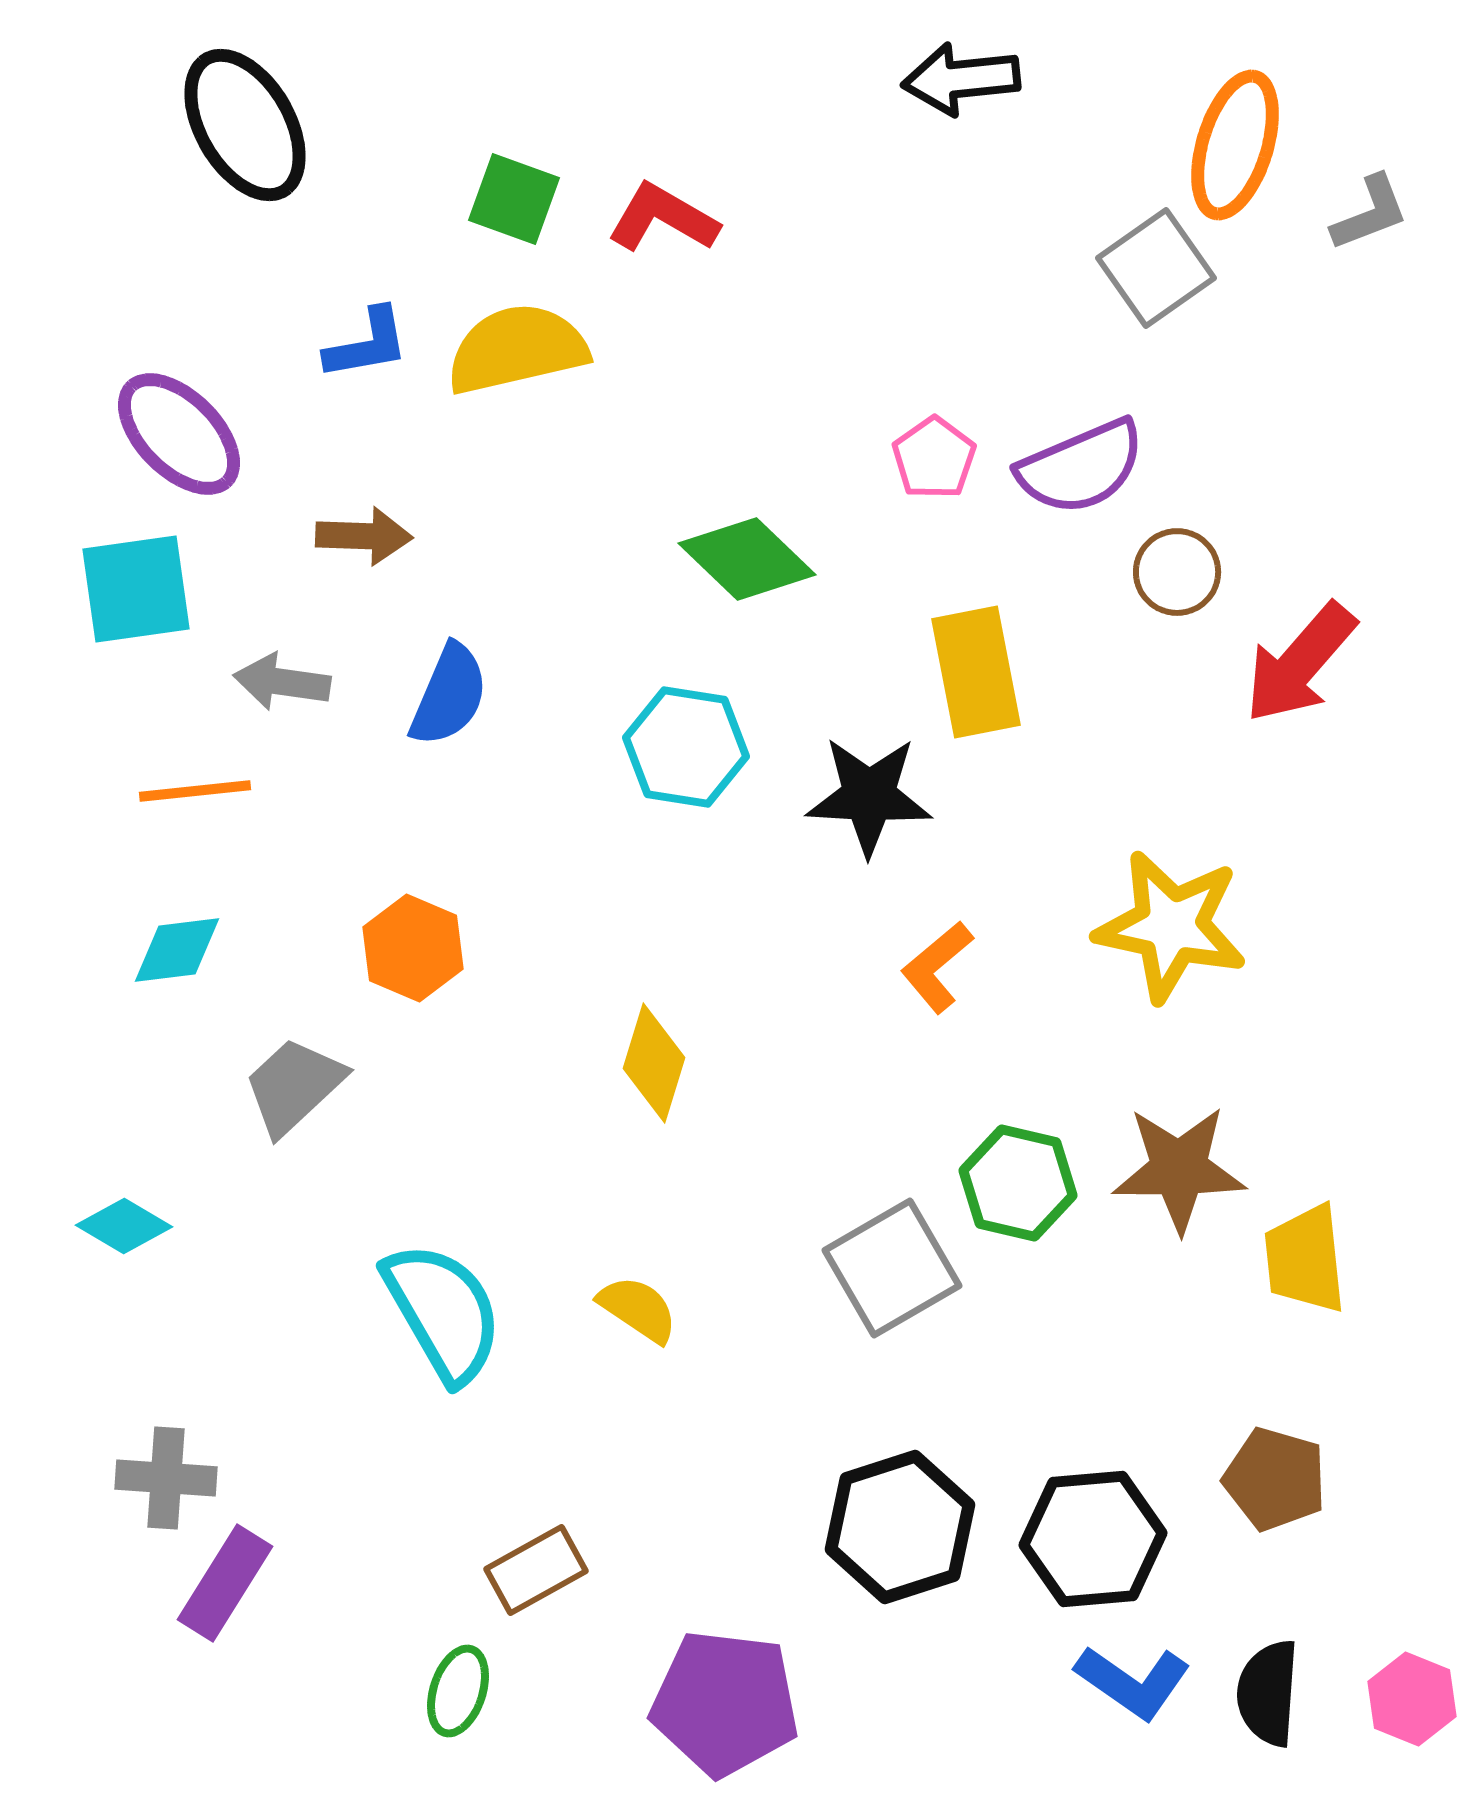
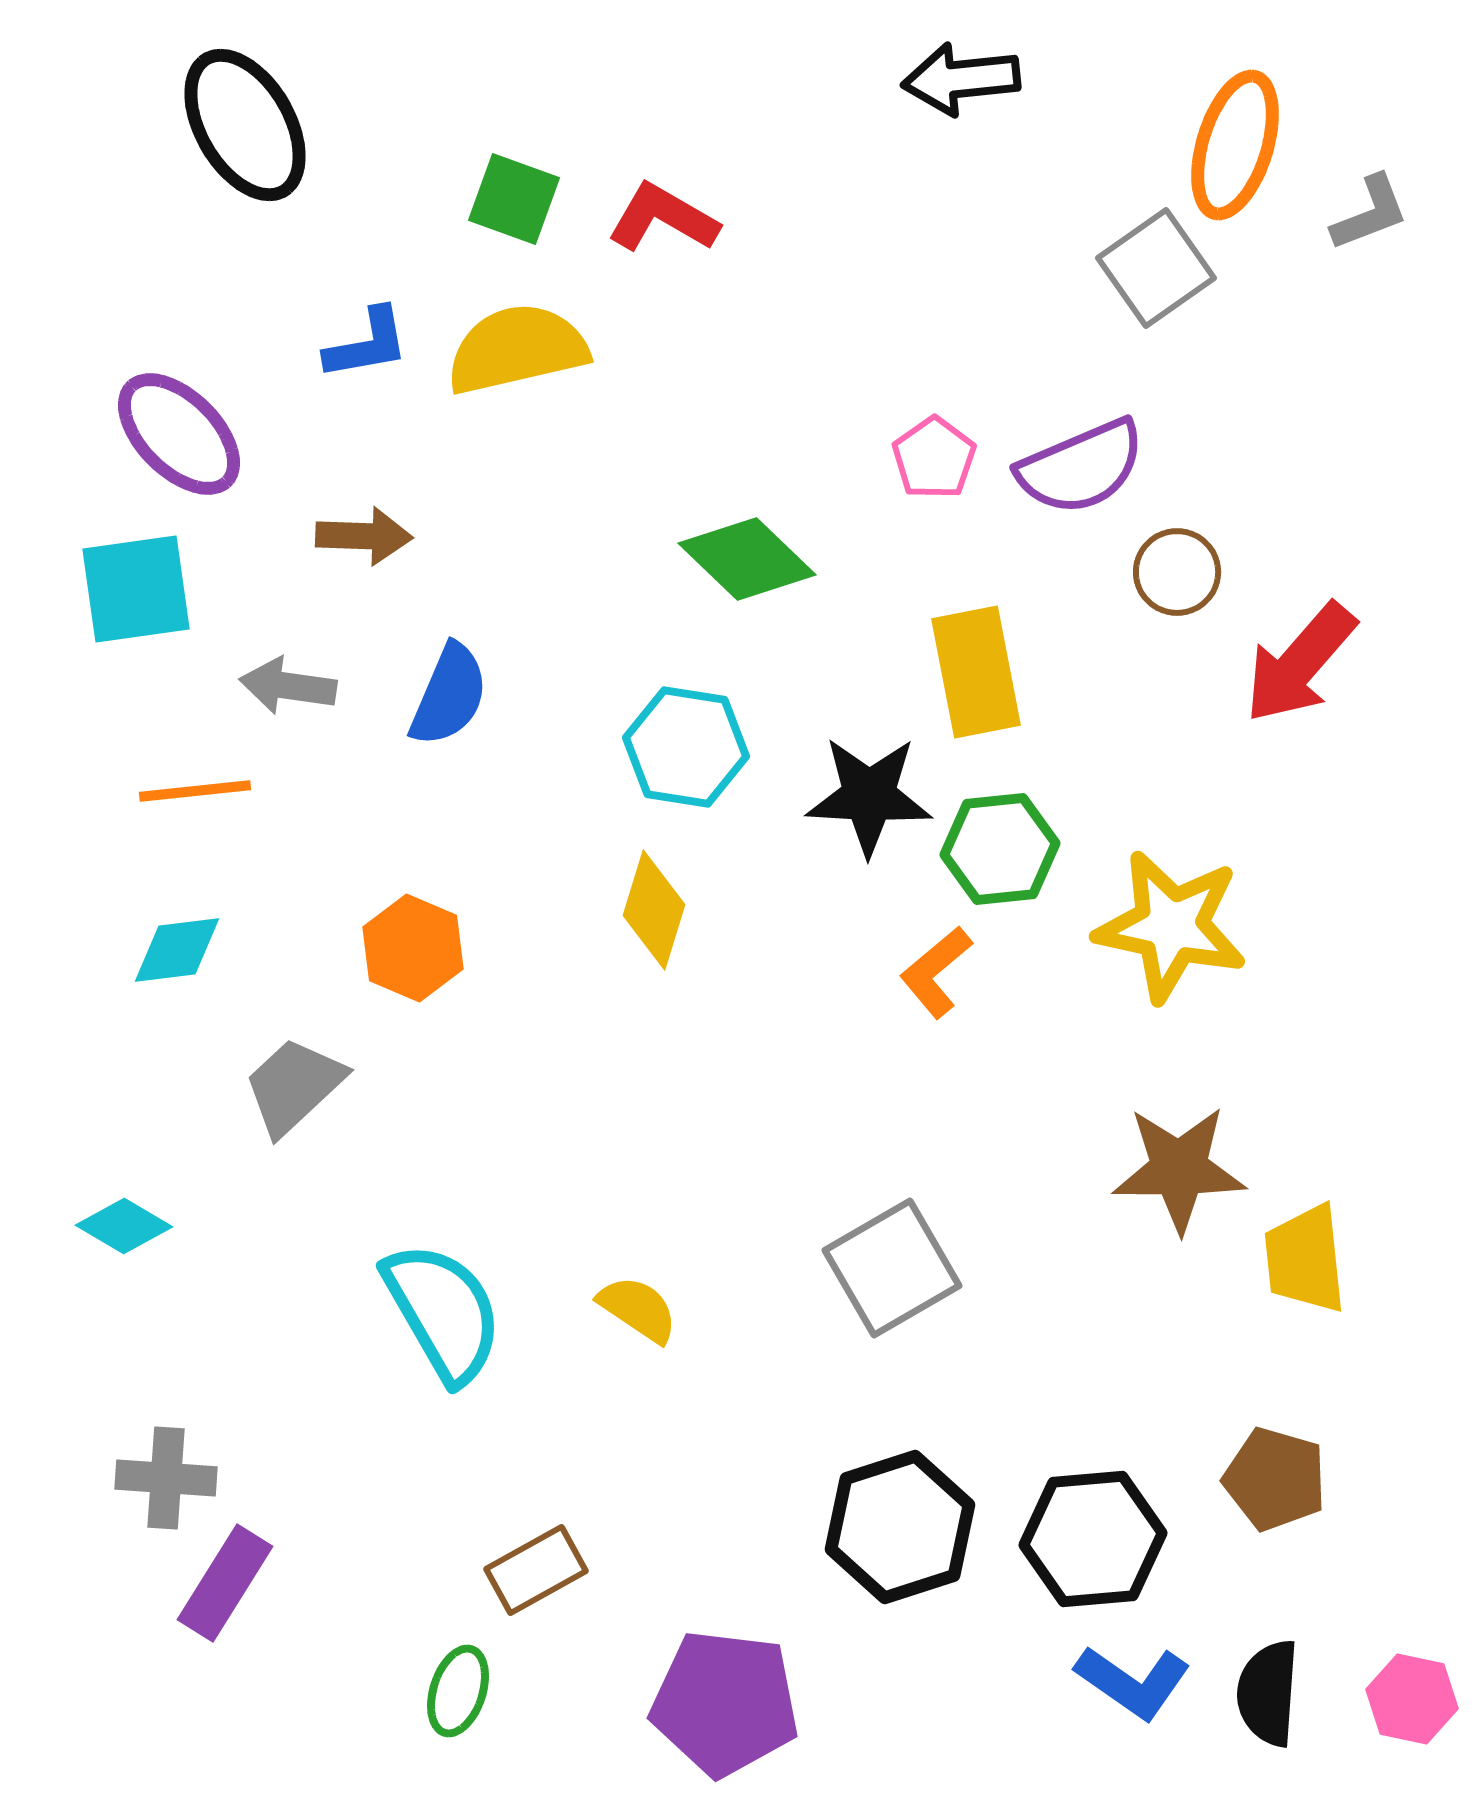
gray arrow at (282, 682): moved 6 px right, 4 px down
orange L-shape at (937, 967): moved 1 px left, 5 px down
yellow diamond at (654, 1063): moved 153 px up
green hexagon at (1018, 1183): moved 18 px left, 334 px up; rotated 19 degrees counterclockwise
pink hexagon at (1412, 1699): rotated 10 degrees counterclockwise
